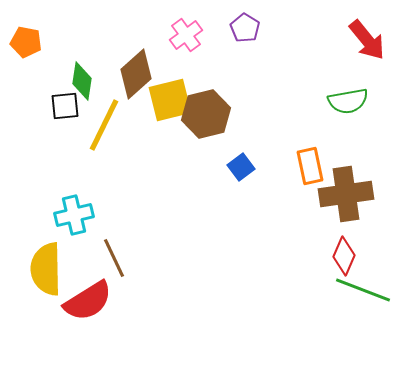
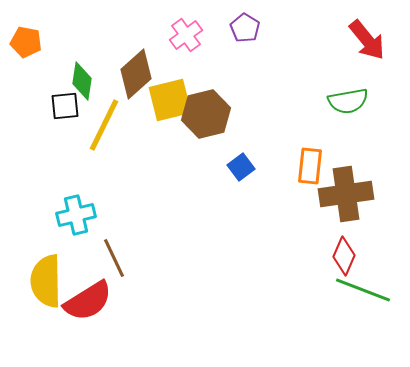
orange rectangle: rotated 18 degrees clockwise
cyan cross: moved 2 px right
yellow semicircle: moved 12 px down
